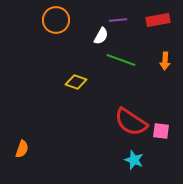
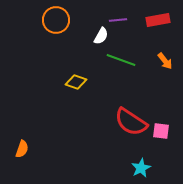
orange arrow: rotated 42 degrees counterclockwise
cyan star: moved 7 px right, 8 px down; rotated 24 degrees clockwise
